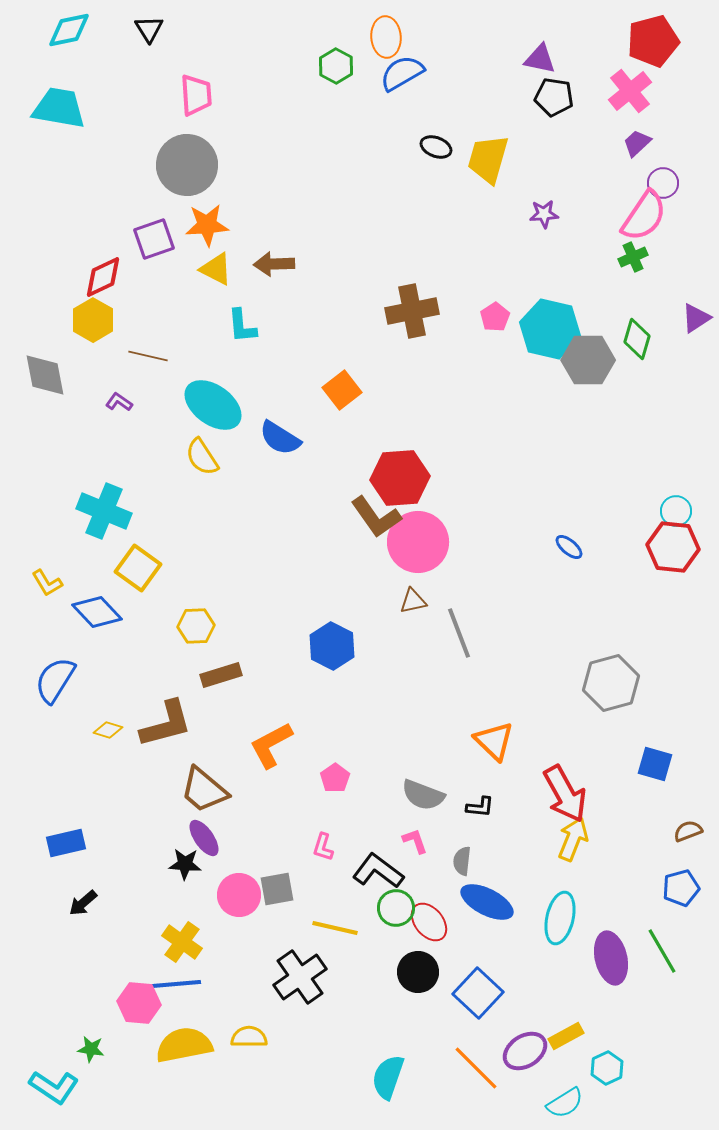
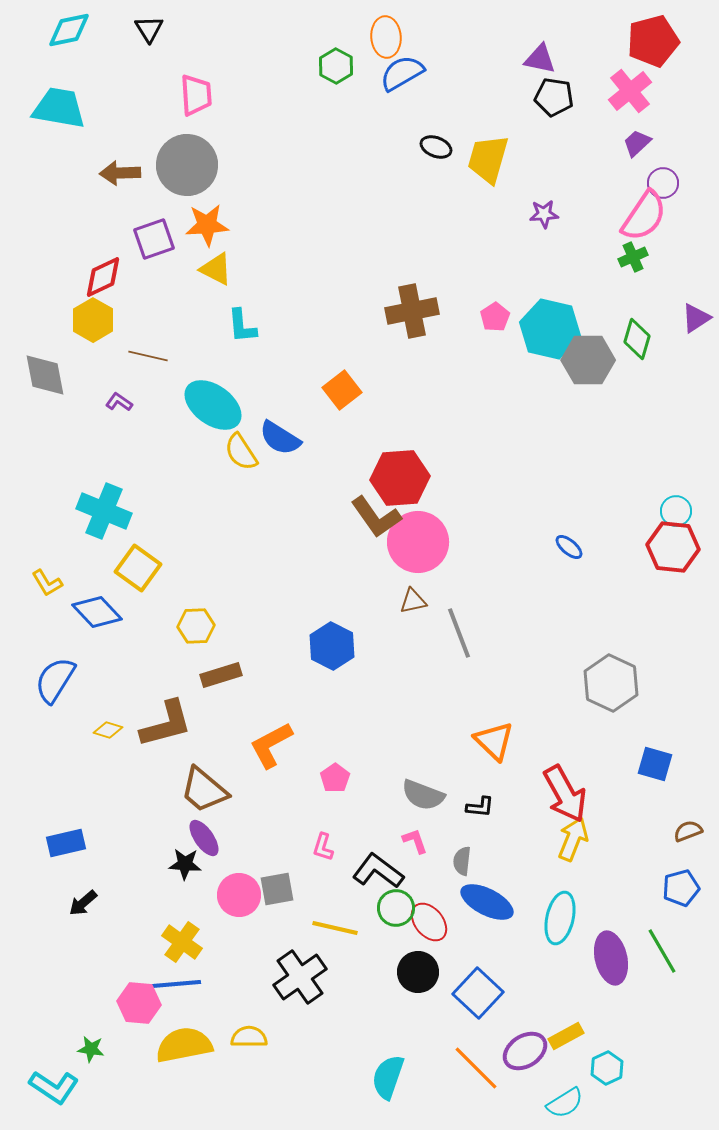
brown arrow at (274, 264): moved 154 px left, 91 px up
yellow semicircle at (202, 457): moved 39 px right, 5 px up
gray hexagon at (611, 683): rotated 20 degrees counterclockwise
